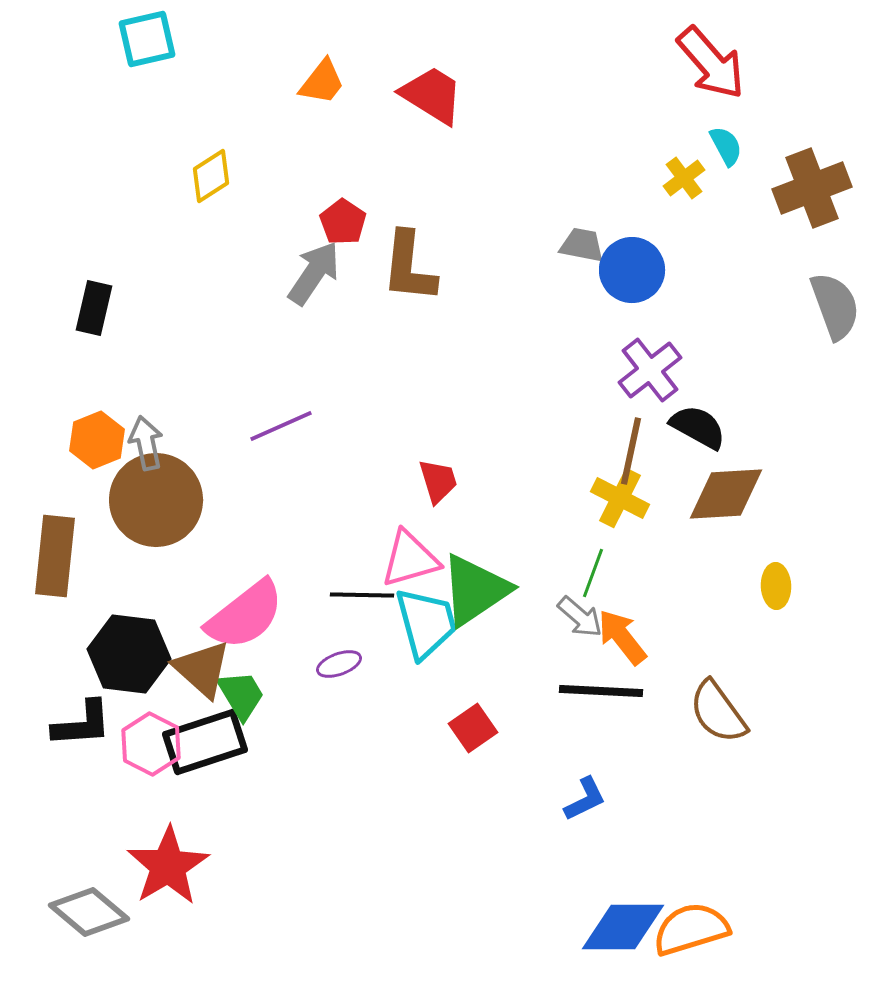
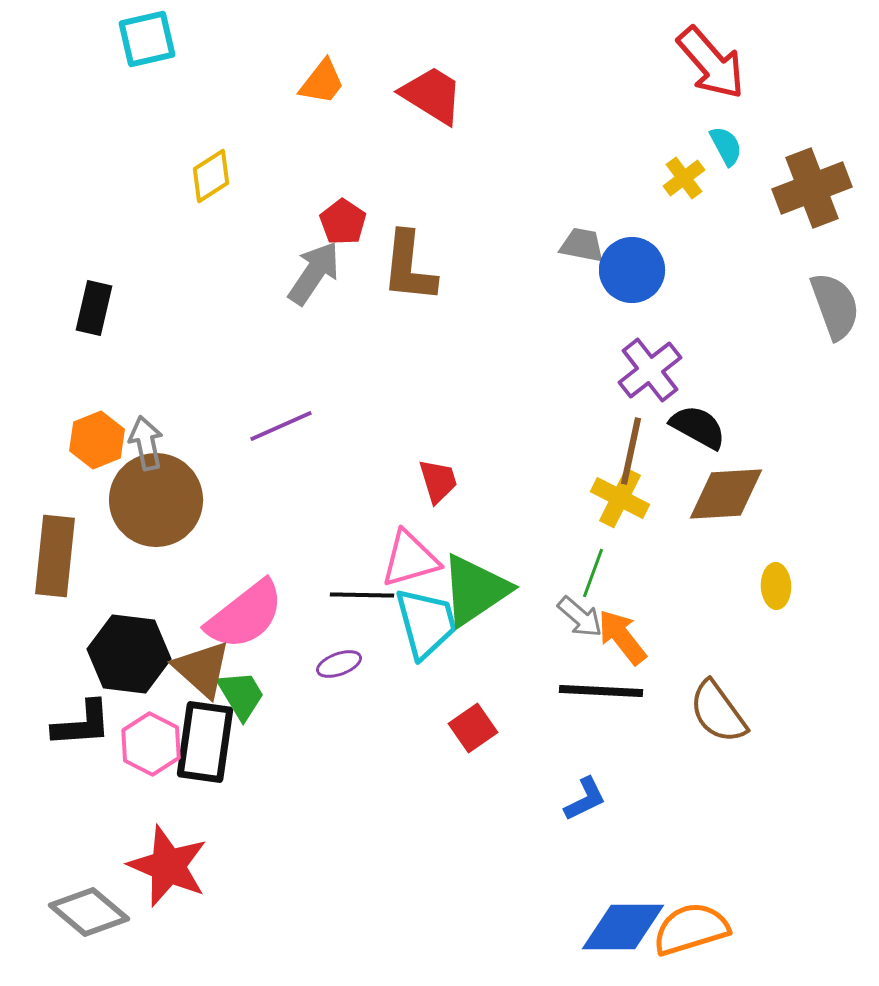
black rectangle at (205, 742): rotated 64 degrees counterclockwise
red star at (168, 866): rotated 18 degrees counterclockwise
